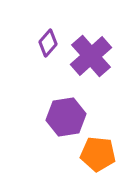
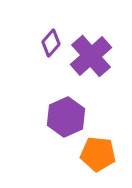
purple diamond: moved 3 px right
purple hexagon: rotated 15 degrees counterclockwise
